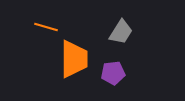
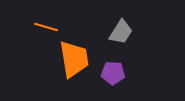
orange trapezoid: rotated 9 degrees counterclockwise
purple pentagon: rotated 10 degrees clockwise
